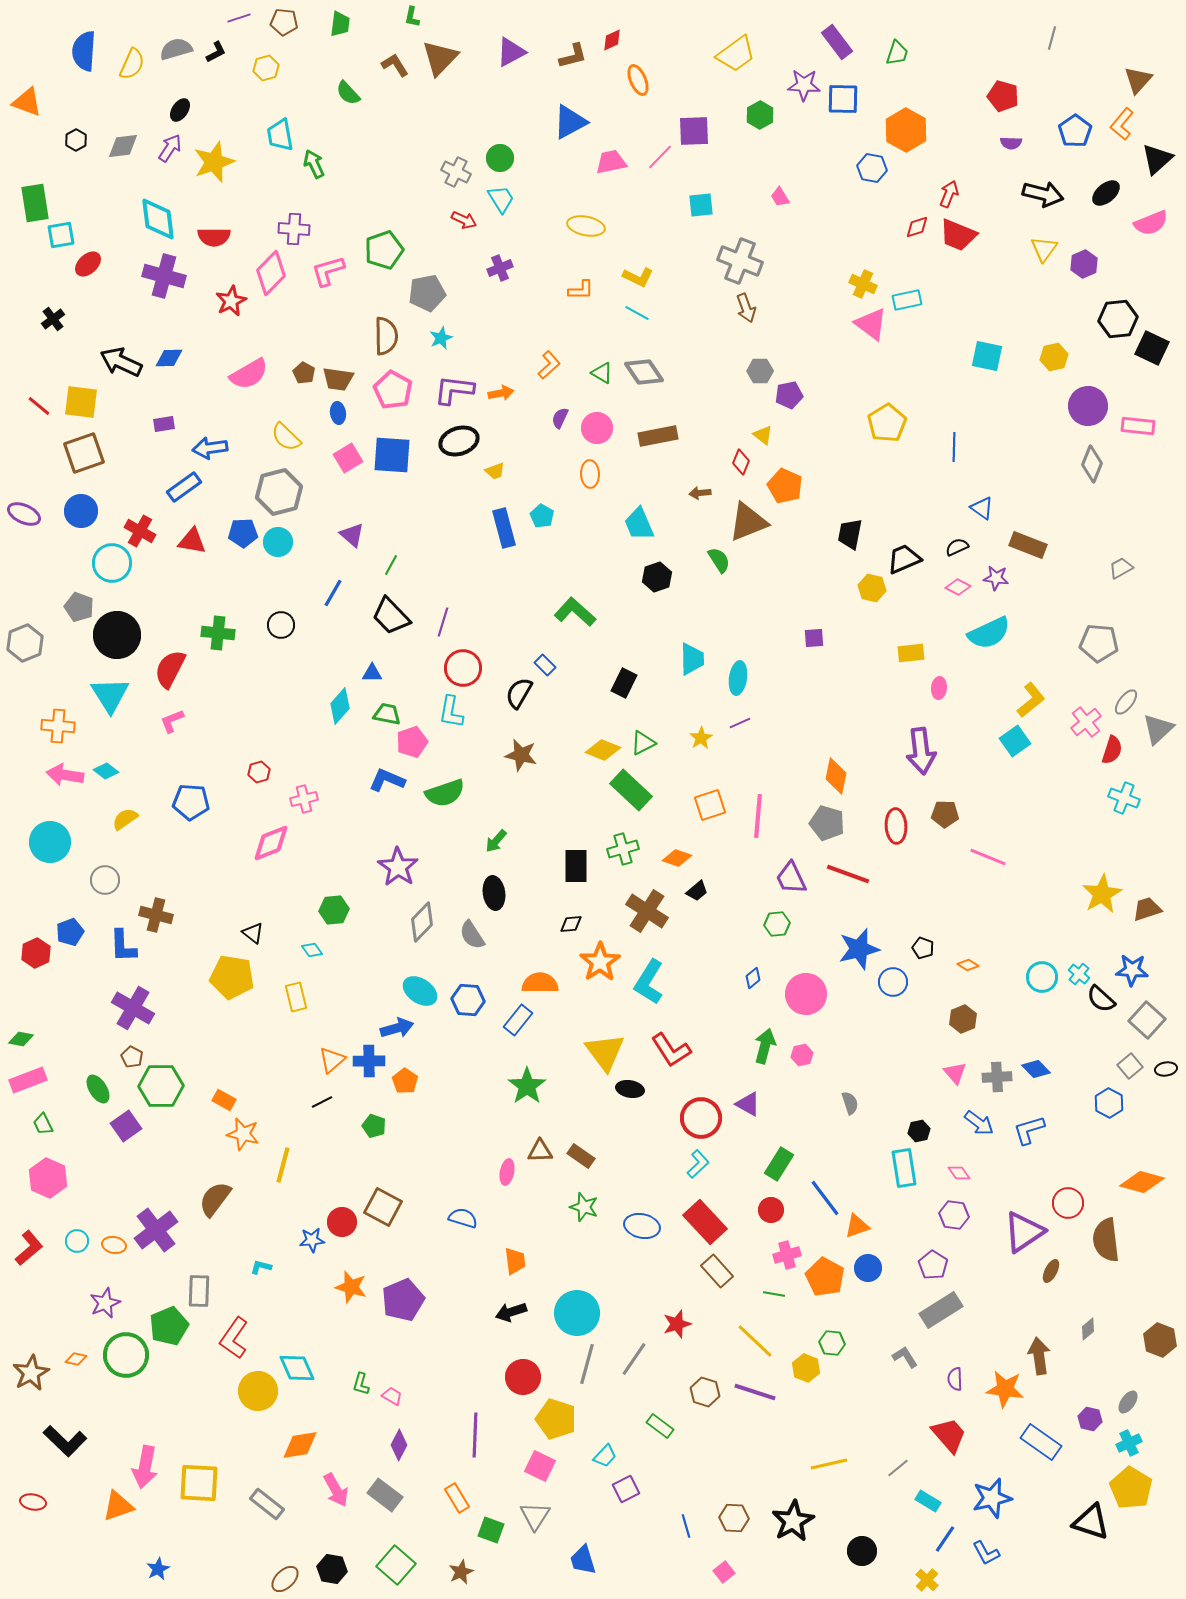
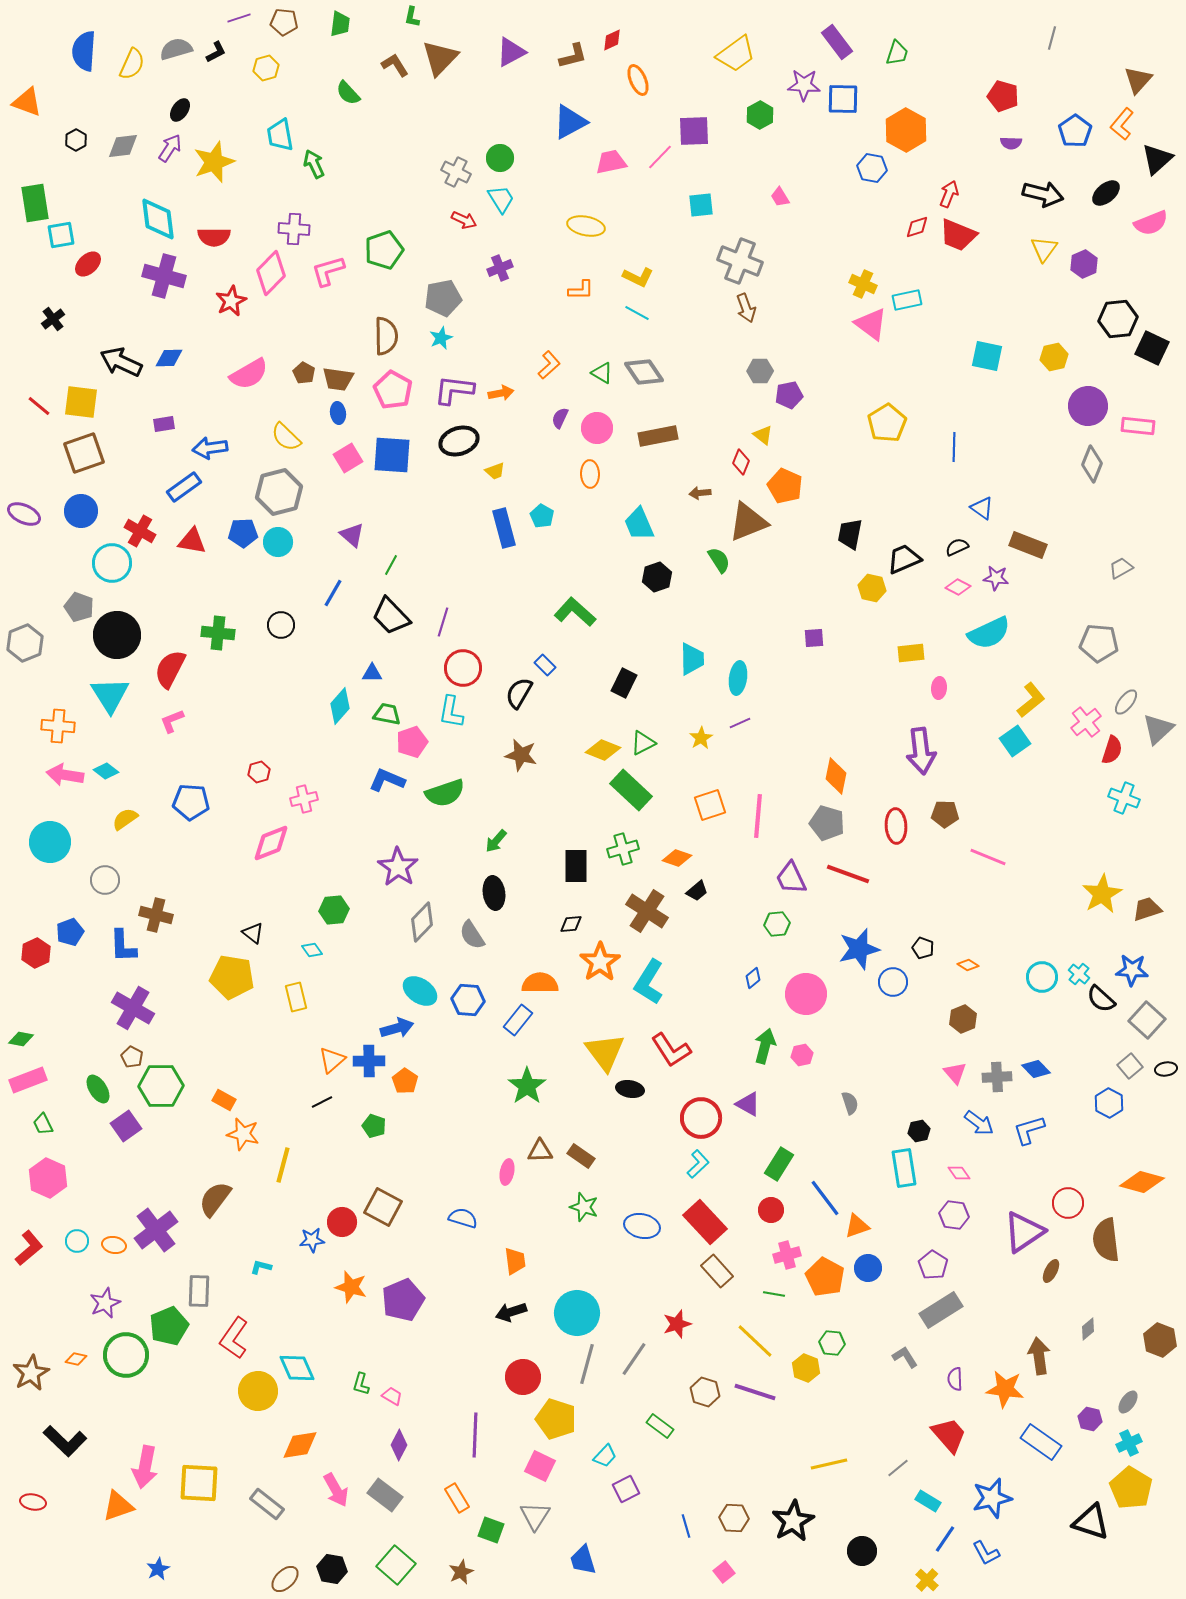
gray pentagon at (427, 293): moved 16 px right, 5 px down
